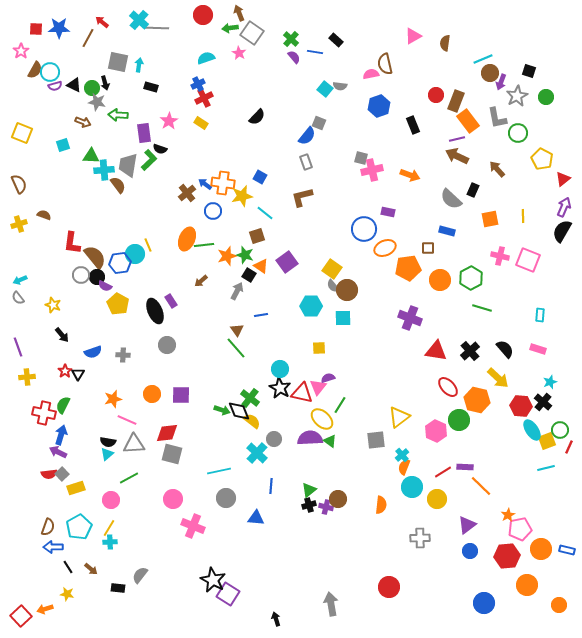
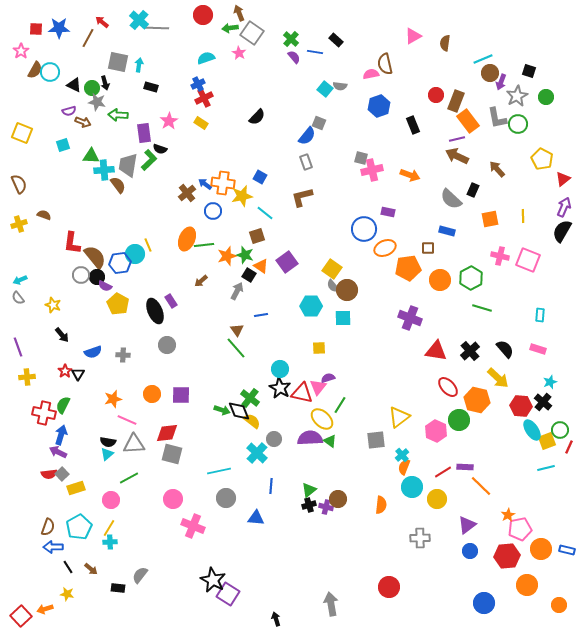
purple semicircle at (55, 86): moved 14 px right, 25 px down
green circle at (518, 133): moved 9 px up
